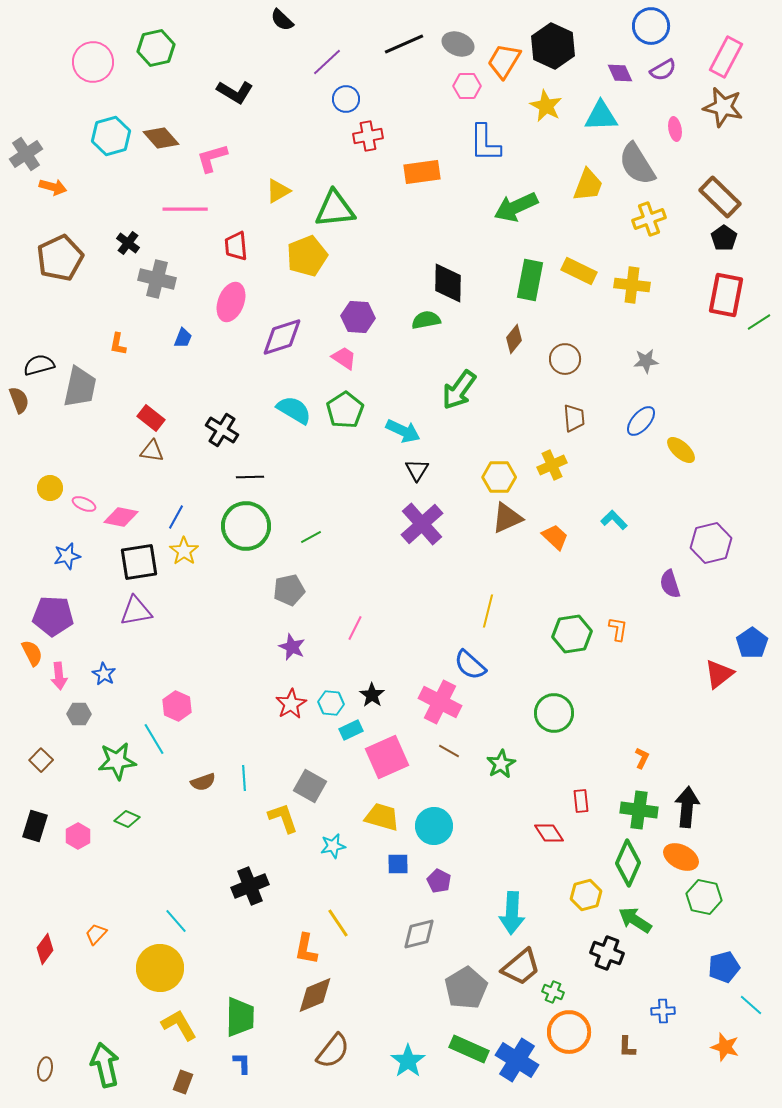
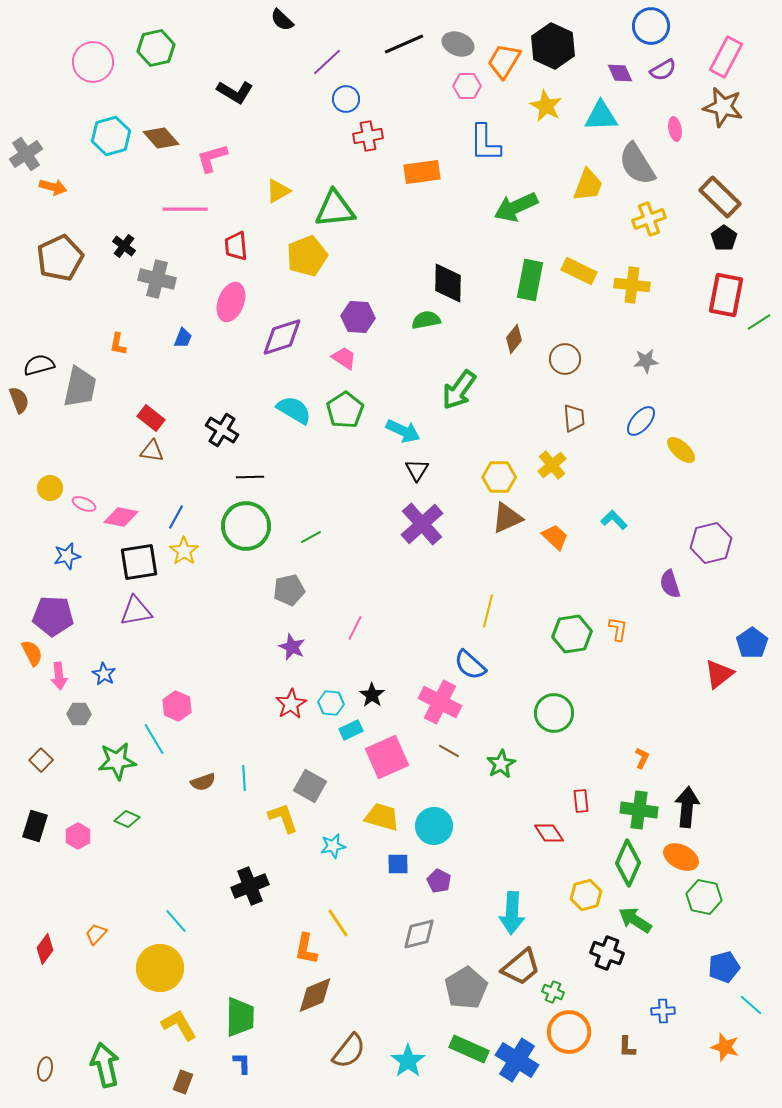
black cross at (128, 243): moved 4 px left, 3 px down
yellow cross at (552, 465): rotated 16 degrees counterclockwise
brown semicircle at (333, 1051): moved 16 px right
